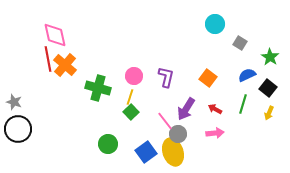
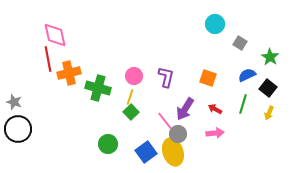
orange cross: moved 4 px right, 8 px down; rotated 35 degrees clockwise
orange square: rotated 18 degrees counterclockwise
purple arrow: moved 1 px left
